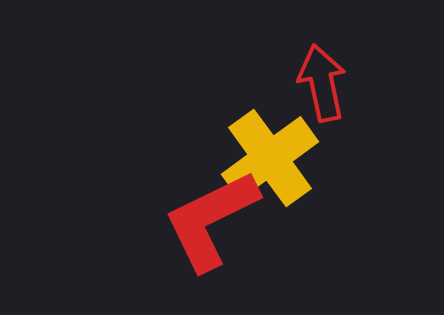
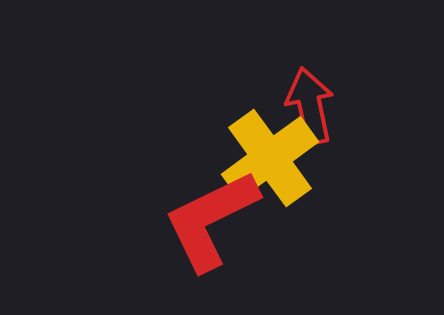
red arrow: moved 12 px left, 23 px down
